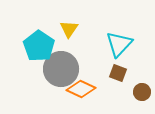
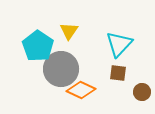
yellow triangle: moved 2 px down
cyan pentagon: moved 1 px left
brown square: rotated 12 degrees counterclockwise
orange diamond: moved 1 px down
